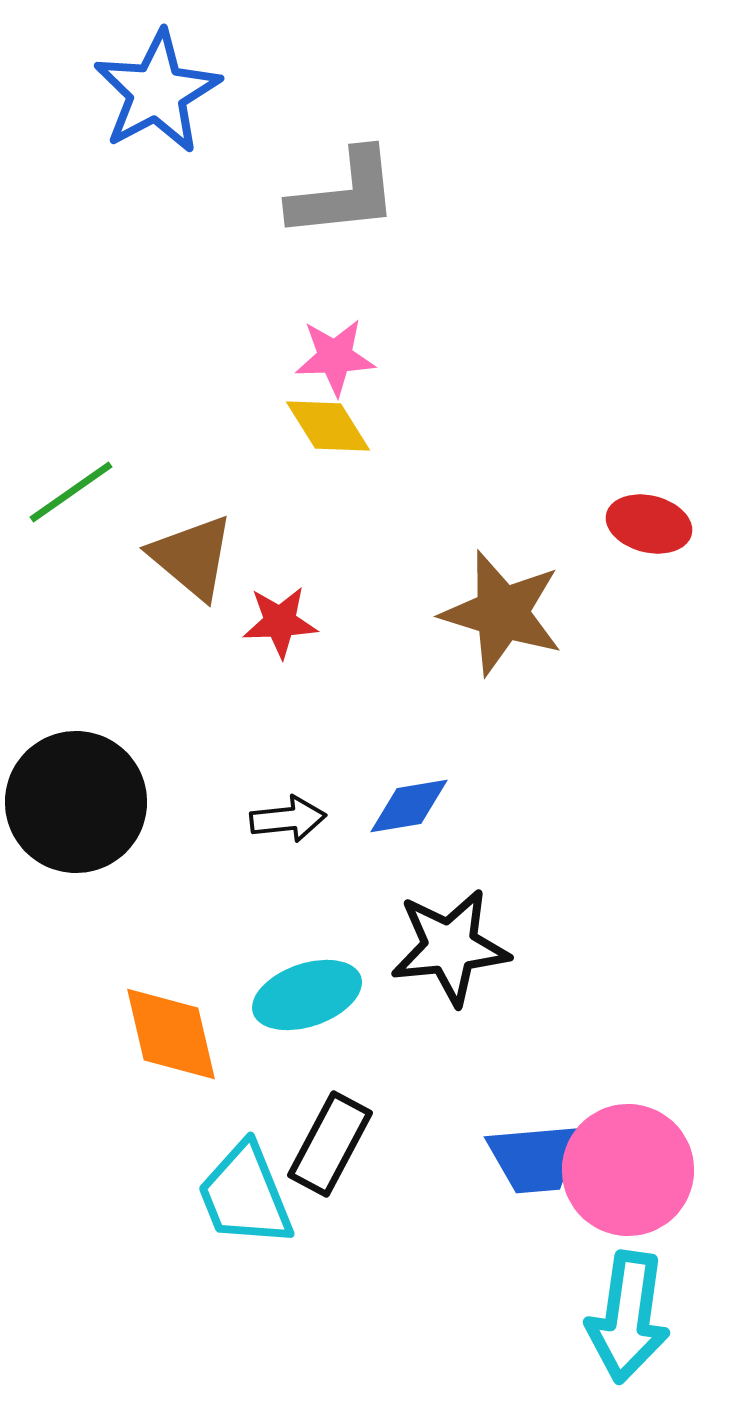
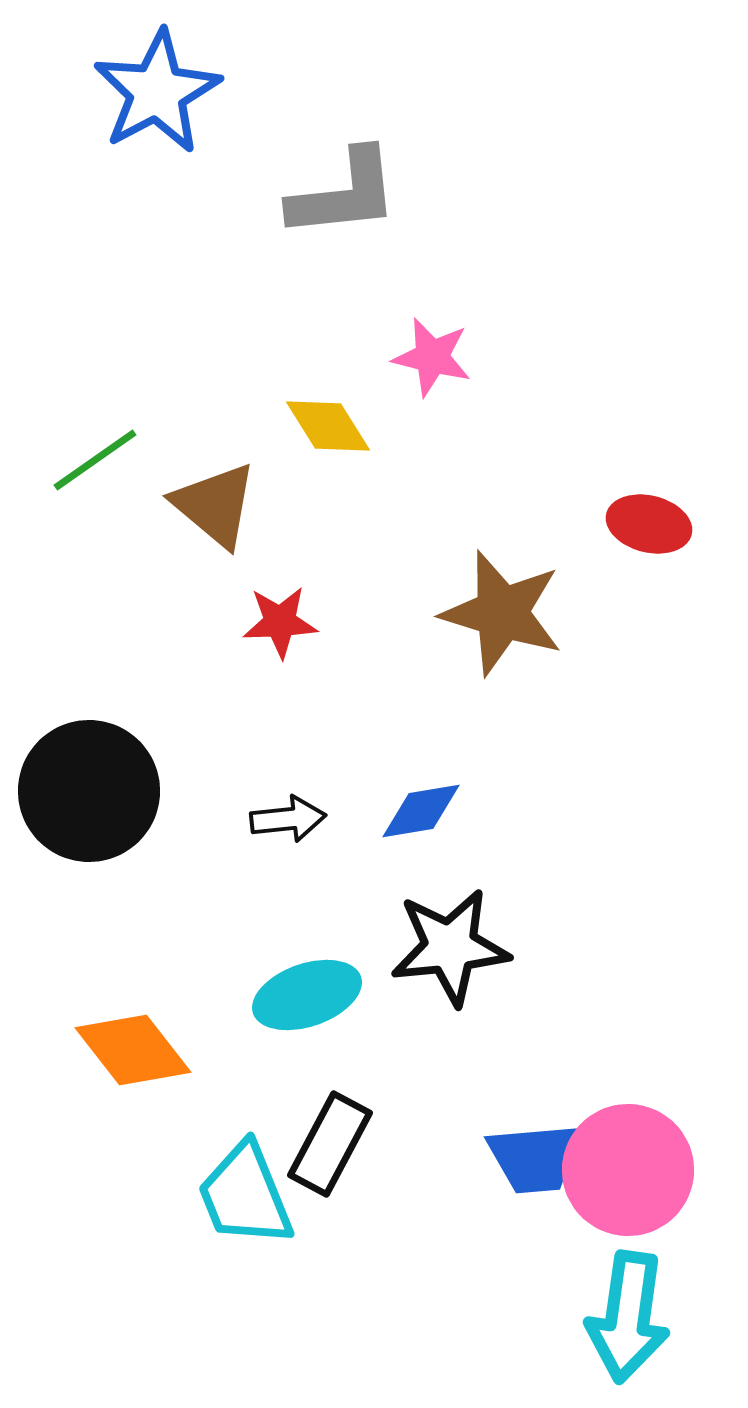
pink star: moved 97 px right; rotated 16 degrees clockwise
green line: moved 24 px right, 32 px up
brown triangle: moved 23 px right, 52 px up
black circle: moved 13 px right, 11 px up
blue diamond: moved 12 px right, 5 px down
orange diamond: moved 38 px left, 16 px down; rotated 25 degrees counterclockwise
